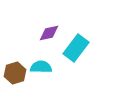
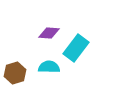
purple diamond: rotated 15 degrees clockwise
cyan semicircle: moved 8 px right
